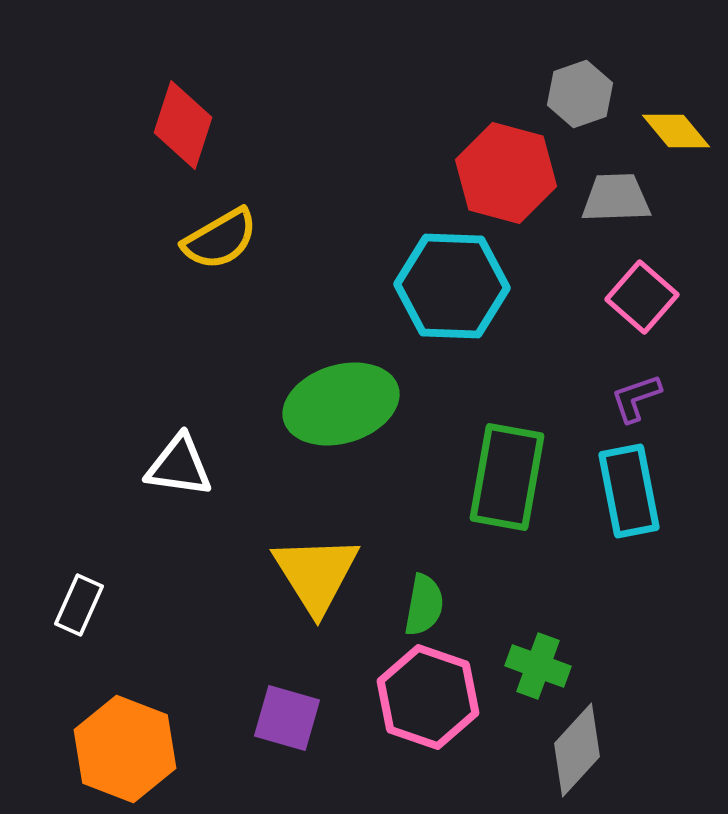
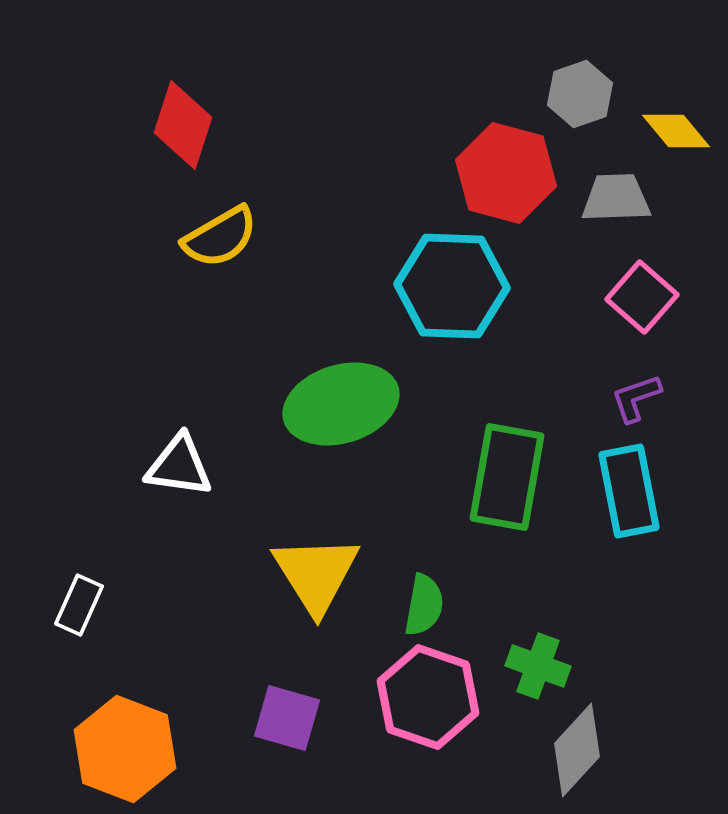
yellow semicircle: moved 2 px up
